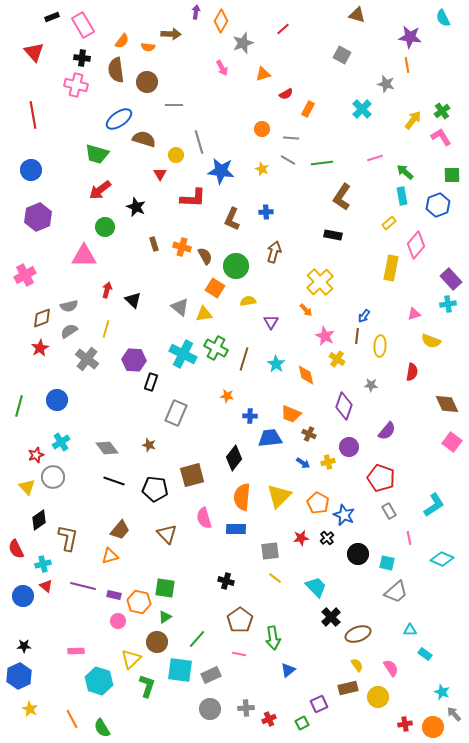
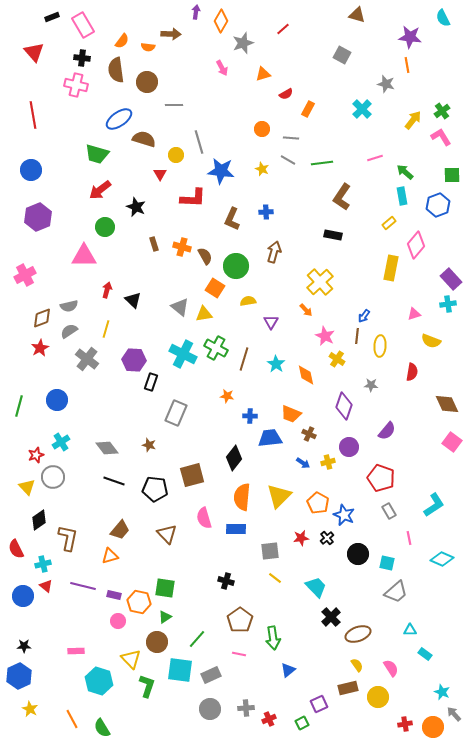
yellow triangle at (131, 659): rotated 30 degrees counterclockwise
